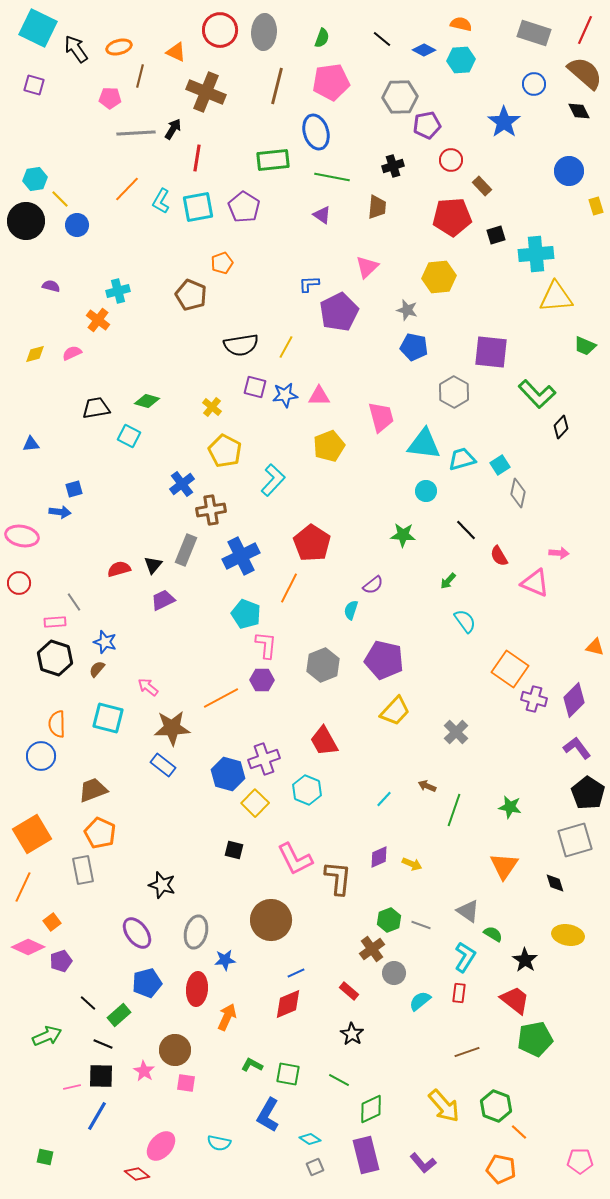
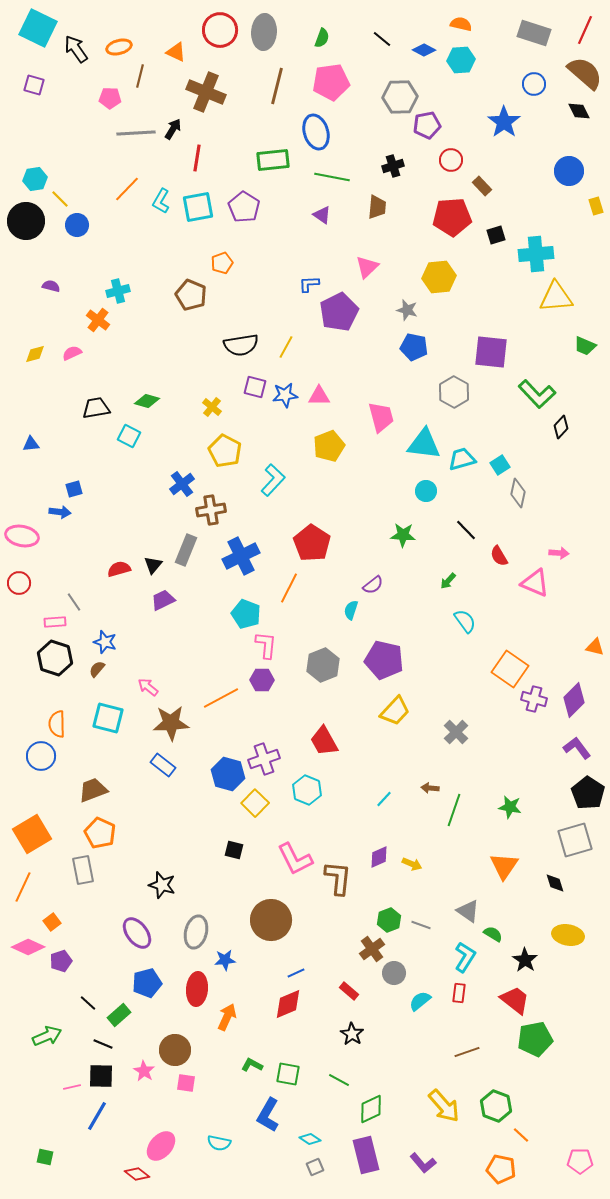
brown star at (172, 728): moved 1 px left, 5 px up
brown arrow at (427, 786): moved 3 px right, 2 px down; rotated 18 degrees counterclockwise
orange line at (519, 1132): moved 2 px right, 3 px down
